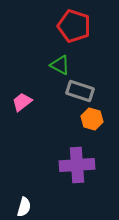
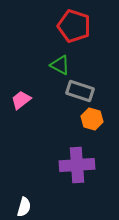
pink trapezoid: moved 1 px left, 2 px up
